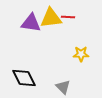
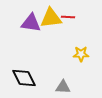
gray triangle: rotated 42 degrees counterclockwise
